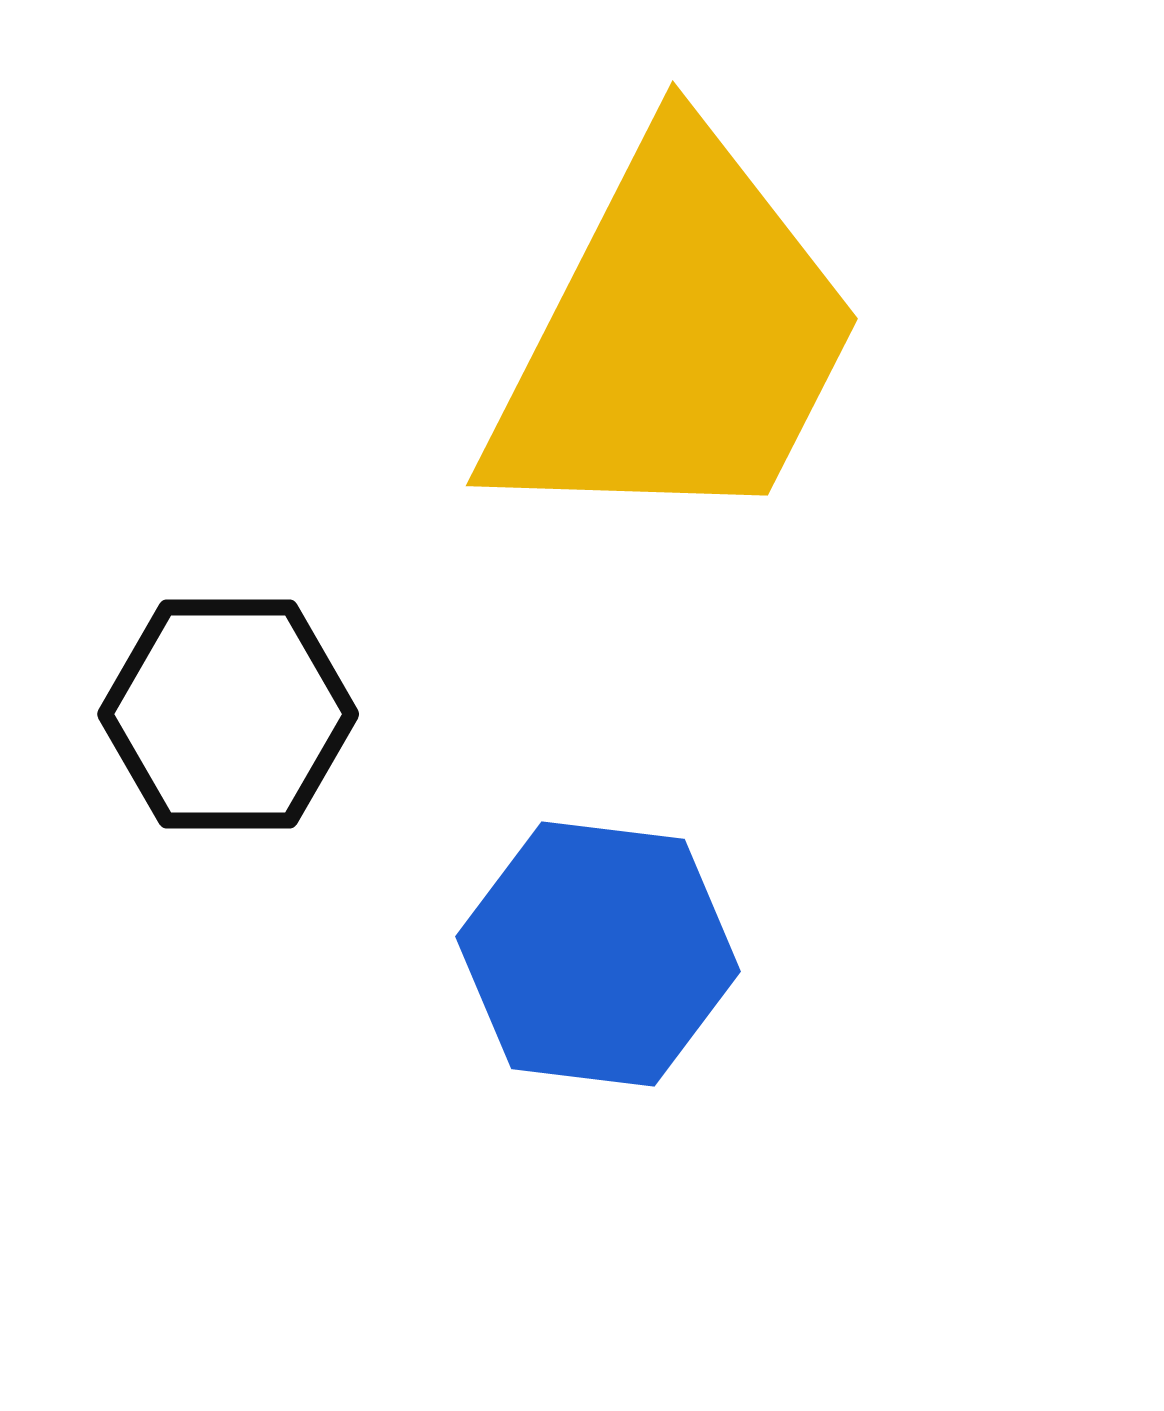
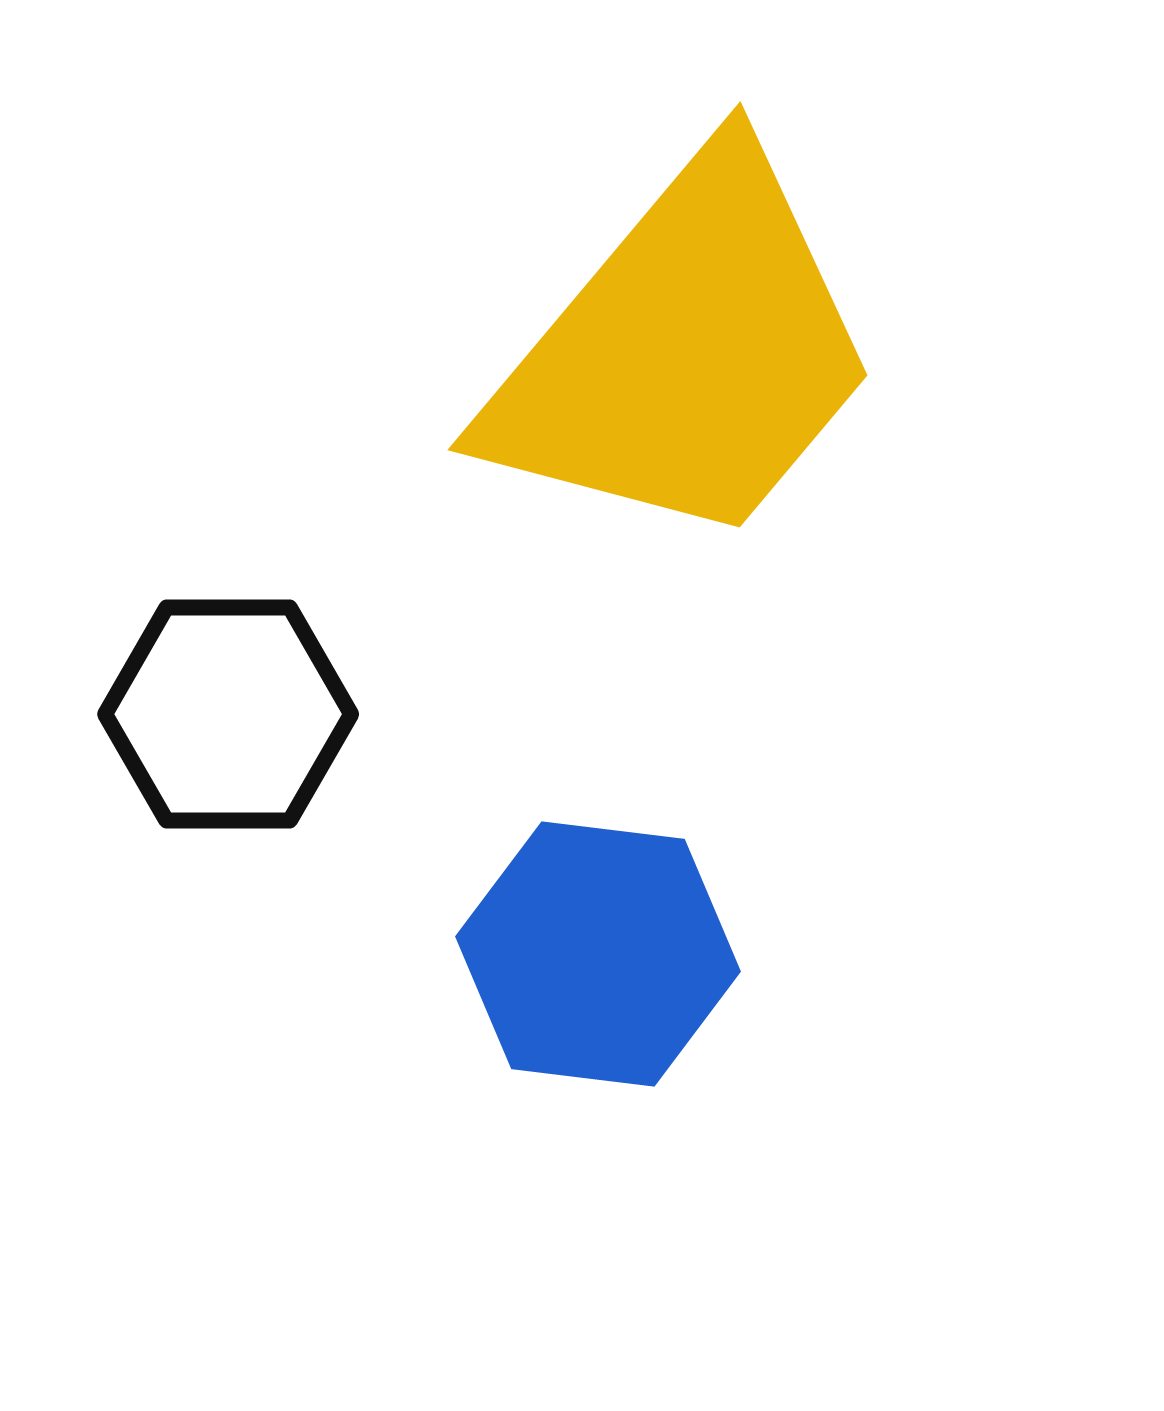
yellow trapezoid: moved 10 px right, 15 px down; rotated 13 degrees clockwise
